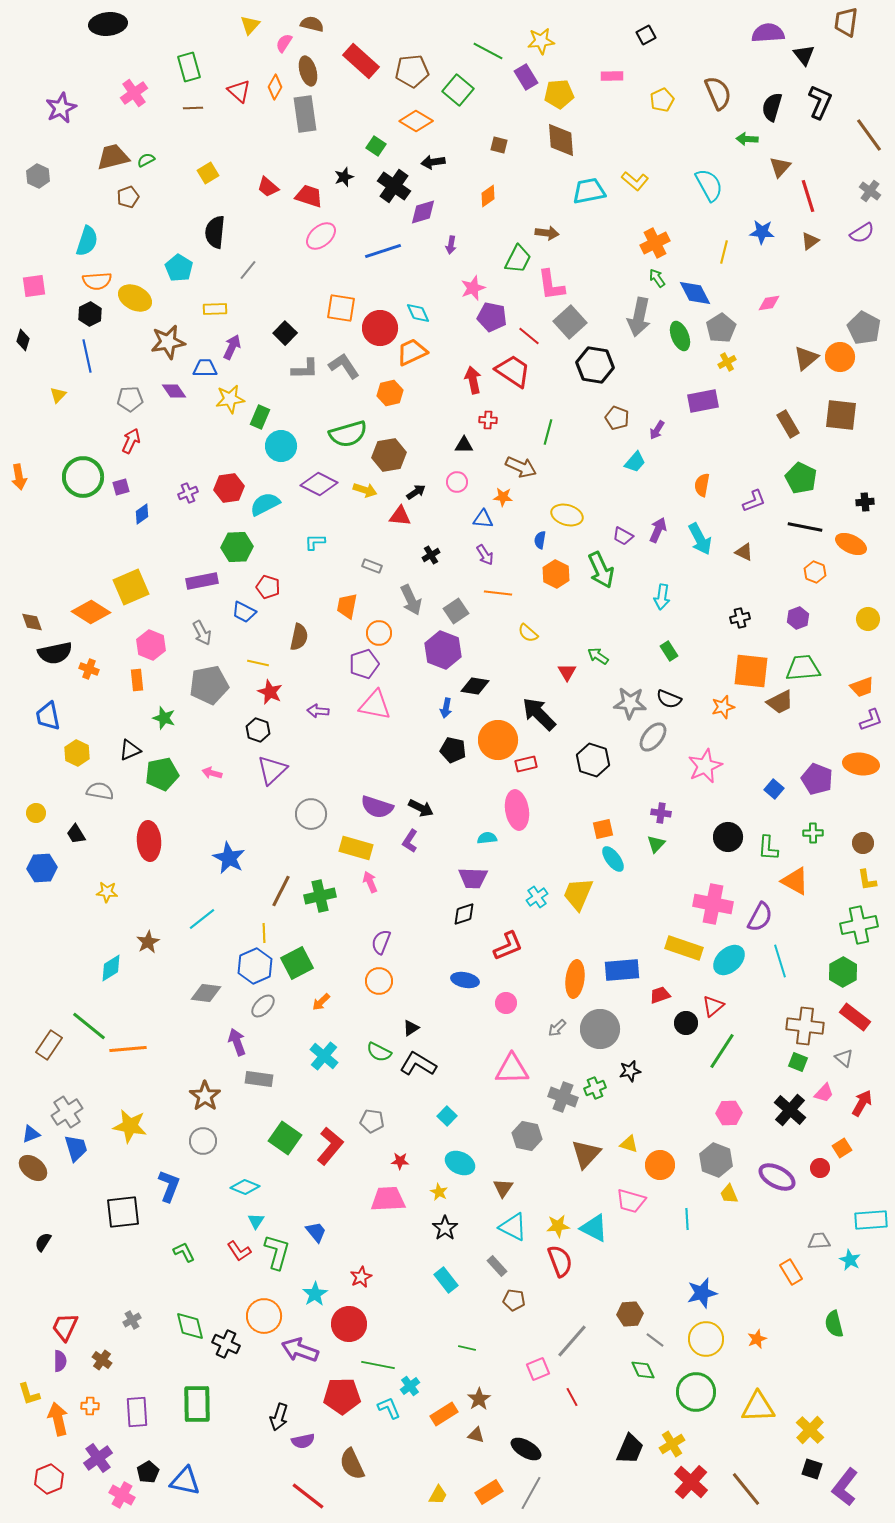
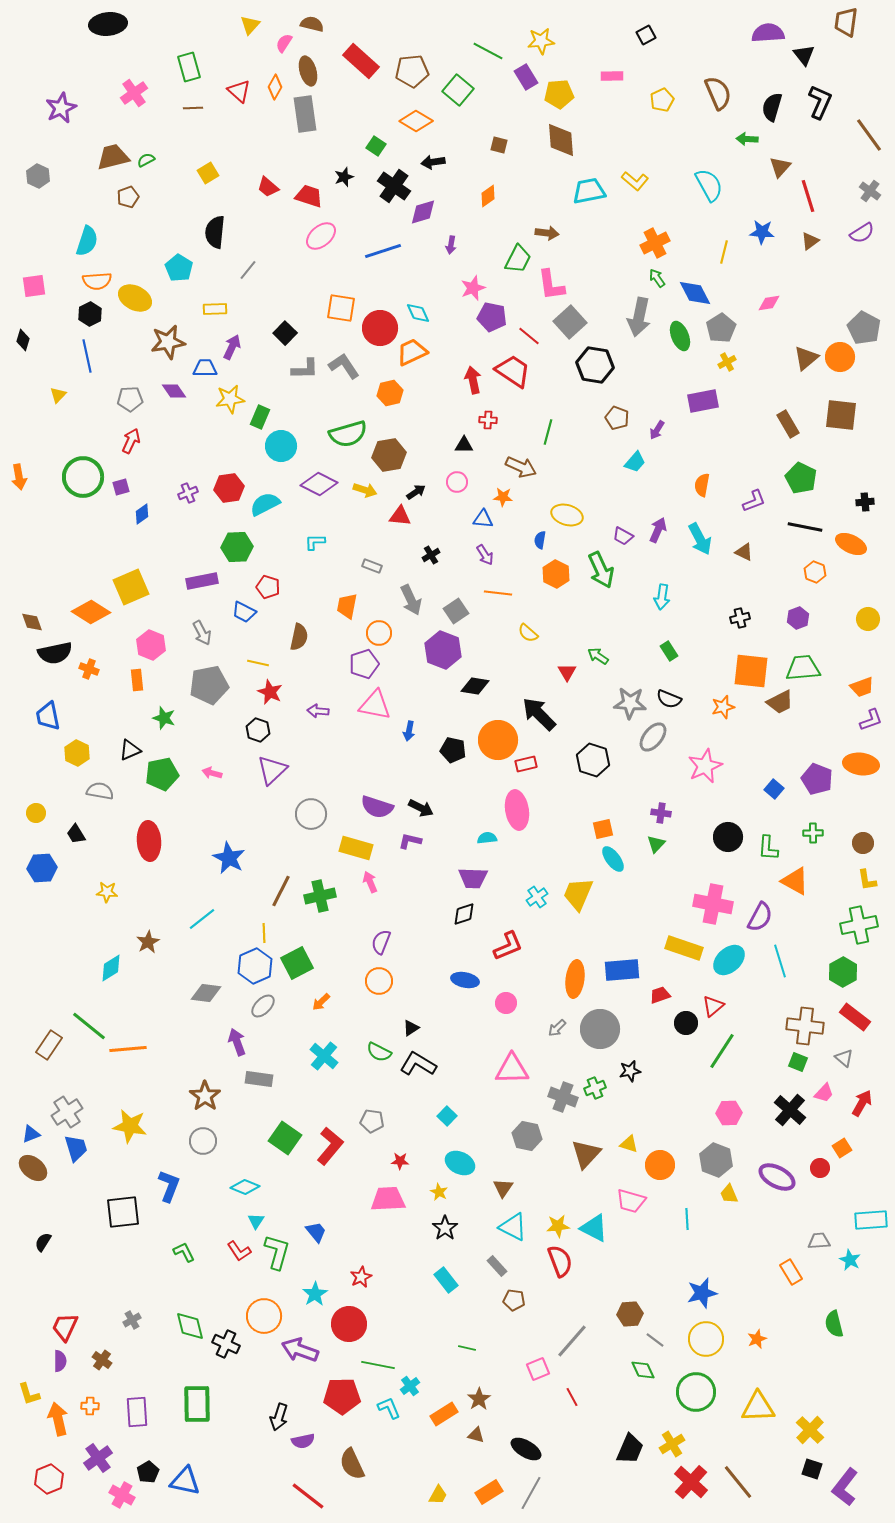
blue arrow at (446, 708): moved 37 px left, 23 px down
purple L-shape at (410, 841): rotated 70 degrees clockwise
brown line at (746, 1489): moved 8 px left, 7 px up
